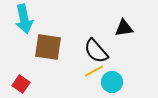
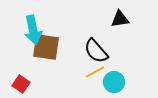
cyan arrow: moved 9 px right, 11 px down
black triangle: moved 4 px left, 9 px up
brown square: moved 2 px left
yellow line: moved 1 px right, 1 px down
cyan circle: moved 2 px right
